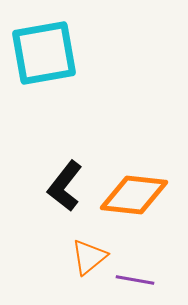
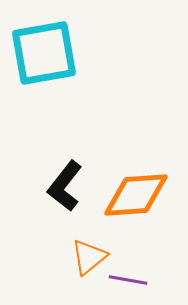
orange diamond: moved 2 px right; rotated 10 degrees counterclockwise
purple line: moved 7 px left
